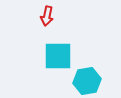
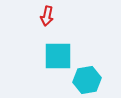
cyan hexagon: moved 1 px up
